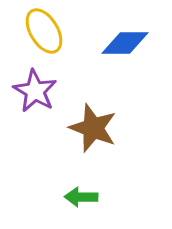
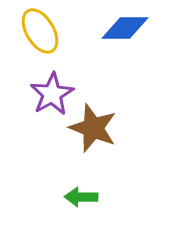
yellow ellipse: moved 4 px left
blue diamond: moved 15 px up
purple star: moved 17 px right, 3 px down; rotated 12 degrees clockwise
